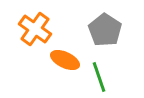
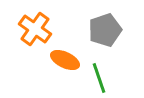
gray pentagon: rotated 20 degrees clockwise
green line: moved 1 px down
